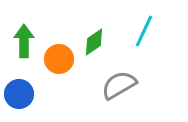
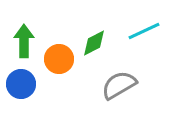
cyan line: rotated 40 degrees clockwise
green diamond: moved 1 px down; rotated 8 degrees clockwise
blue circle: moved 2 px right, 10 px up
